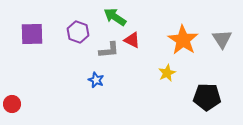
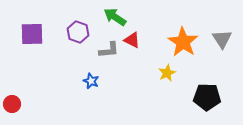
orange star: moved 2 px down
blue star: moved 5 px left, 1 px down
